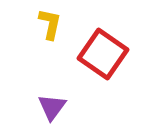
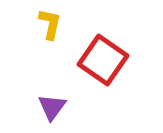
red square: moved 6 px down
